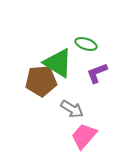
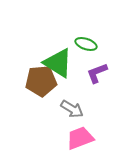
pink trapezoid: moved 4 px left, 2 px down; rotated 28 degrees clockwise
